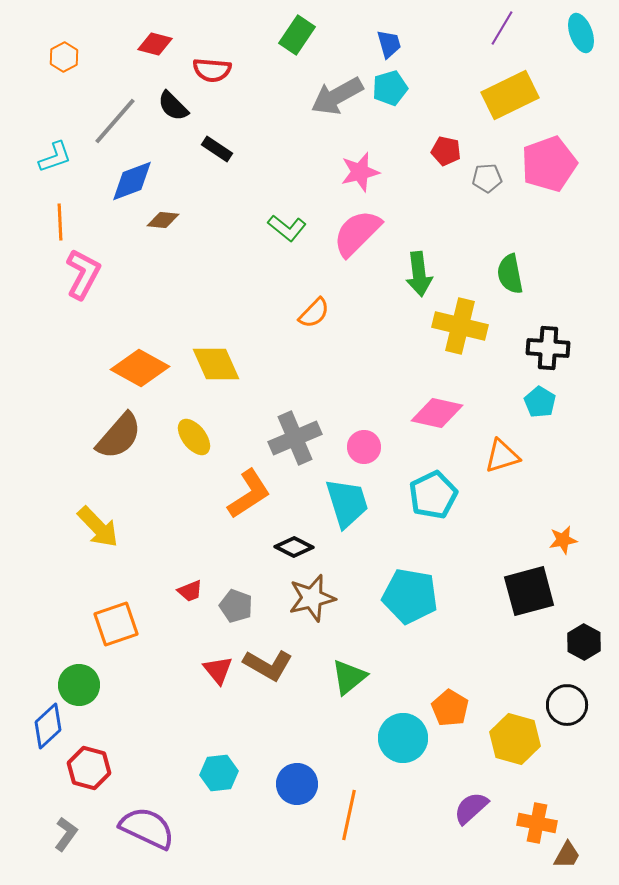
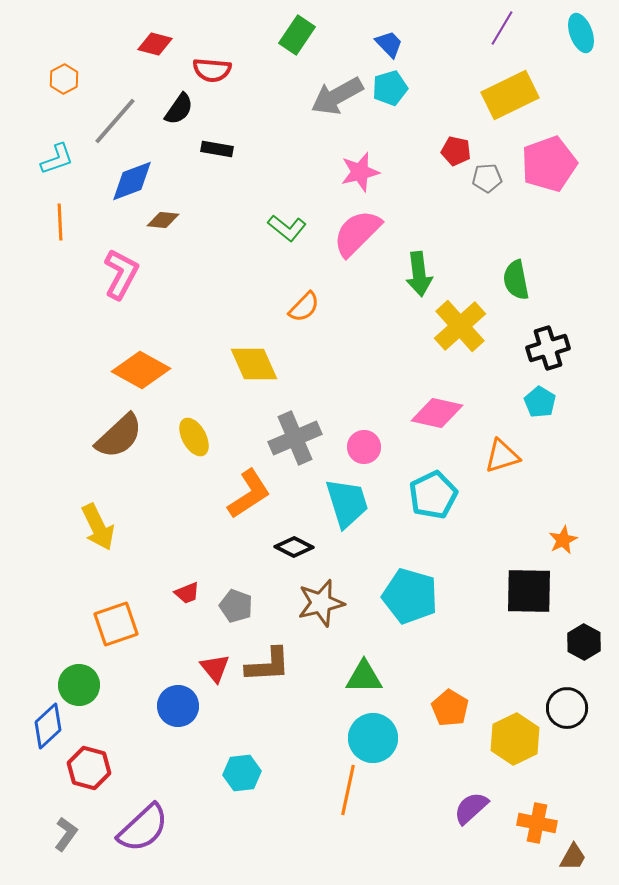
blue trapezoid at (389, 44): rotated 28 degrees counterclockwise
orange hexagon at (64, 57): moved 22 px down
black semicircle at (173, 106): moved 6 px right, 3 px down; rotated 100 degrees counterclockwise
black rectangle at (217, 149): rotated 24 degrees counterclockwise
red pentagon at (446, 151): moved 10 px right
cyan L-shape at (55, 157): moved 2 px right, 2 px down
pink L-shape at (83, 274): moved 38 px right
green semicircle at (510, 274): moved 6 px right, 6 px down
orange semicircle at (314, 313): moved 10 px left, 6 px up
yellow cross at (460, 326): rotated 34 degrees clockwise
black cross at (548, 348): rotated 21 degrees counterclockwise
yellow diamond at (216, 364): moved 38 px right
orange diamond at (140, 368): moved 1 px right, 2 px down
brown semicircle at (119, 436): rotated 6 degrees clockwise
yellow ellipse at (194, 437): rotated 9 degrees clockwise
yellow arrow at (98, 527): rotated 18 degrees clockwise
orange star at (563, 540): rotated 16 degrees counterclockwise
red trapezoid at (190, 591): moved 3 px left, 2 px down
black square at (529, 591): rotated 16 degrees clockwise
cyan pentagon at (410, 596): rotated 6 degrees clockwise
brown star at (312, 598): moved 9 px right, 5 px down
brown L-shape at (268, 665): rotated 33 degrees counterclockwise
red triangle at (218, 670): moved 3 px left, 2 px up
green triangle at (349, 677): moved 15 px right; rotated 39 degrees clockwise
black circle at (567, 705): moved 3 px down
cyan circle at (403, 738): moved 30 px left
yellow hexagon at (515, 739): rotated 18 degrees clockwise
cyan hexagon at (219, 773): moved 23 px right
blue circle at (297, 784): moved 119 px left, 78 px up
orange line at (349, 815): moved 1 px left, 25 px up
purple semicircle at (147, 828): moved 4 px left; rotated 112 degrees clockwise
brown trapezoid at (567, 855): moved 6 px right, 2 px down
